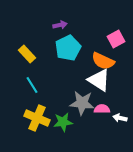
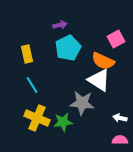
yellow rectangle: rotated 30 degrees clockwise
pink semicircle: moved 18 px right, 31 px down
